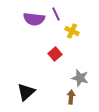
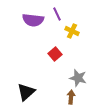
purple line: moved 1 px right
purple semicircle: moved 1 px left, 1 px down
gray star: moved 2 px left
